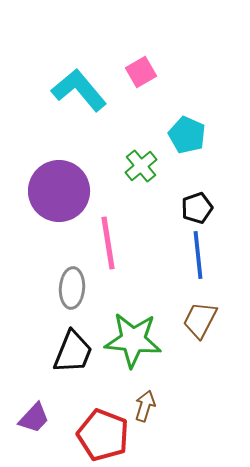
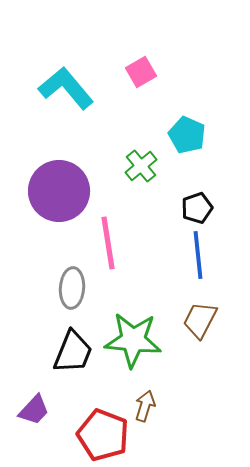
cyan L-shape: moved 13 px left, 2 px up
purple trapezoid: moved 8 px up
